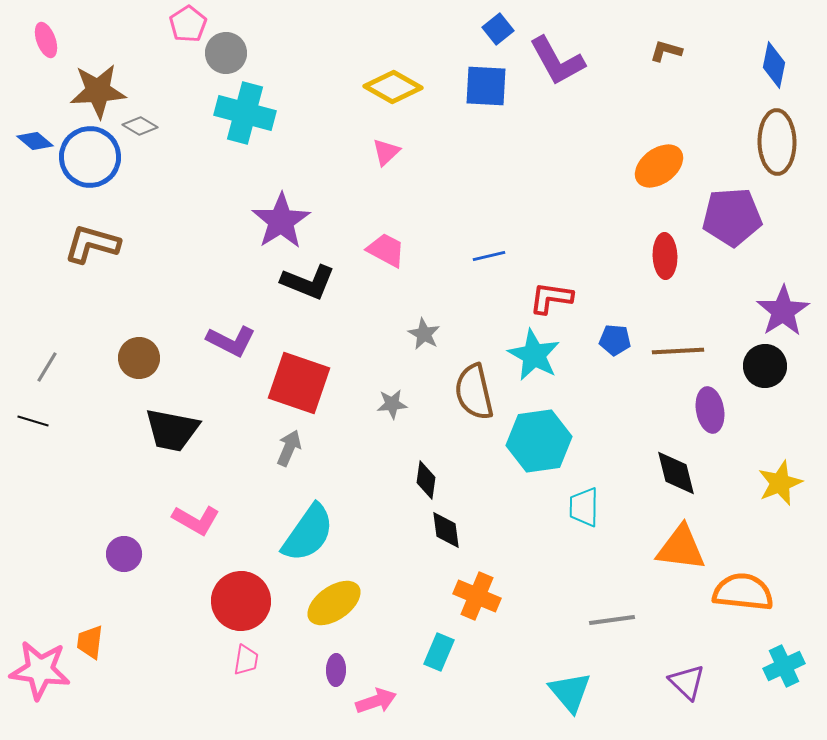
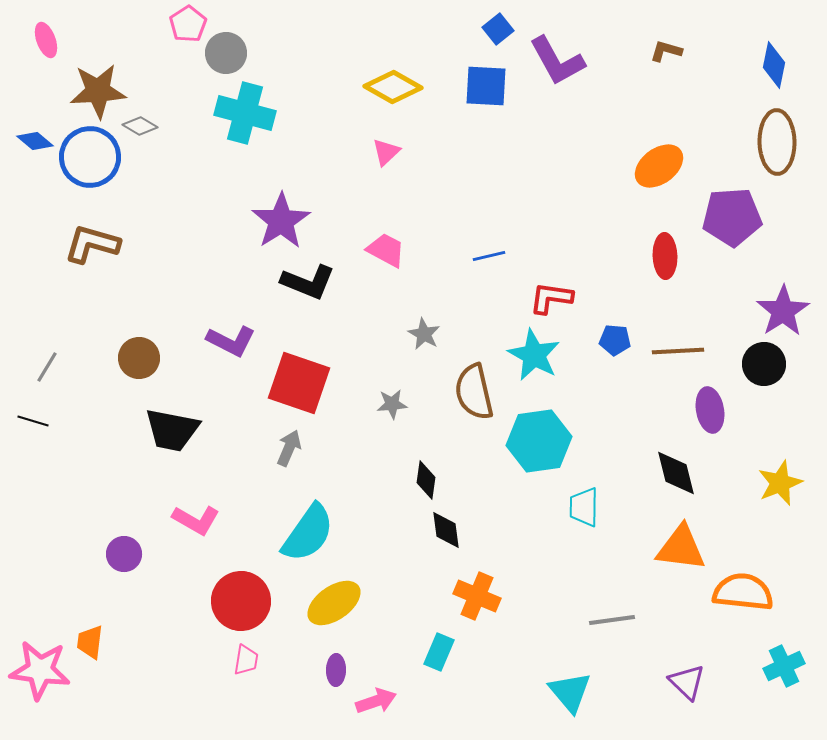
black circle at (765, 366): moved 1 px left, 2 px up
